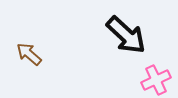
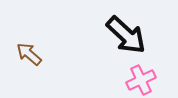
pink cross: moved 15 px left
